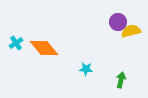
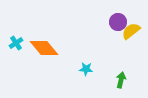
yellow semicircle: rotated 24 degrees counterclockwise
